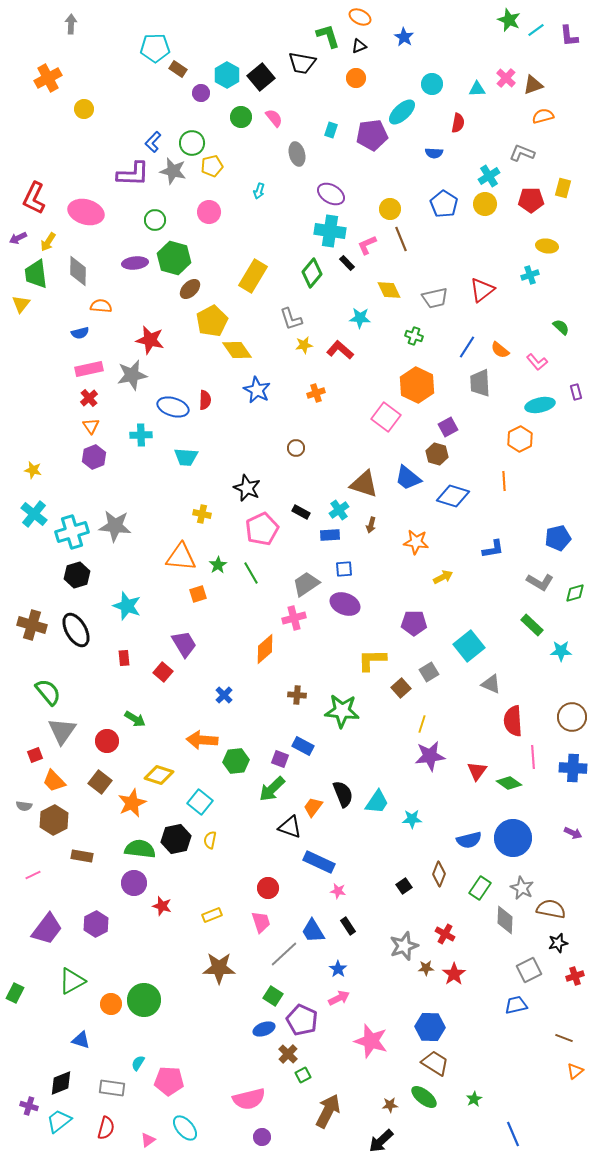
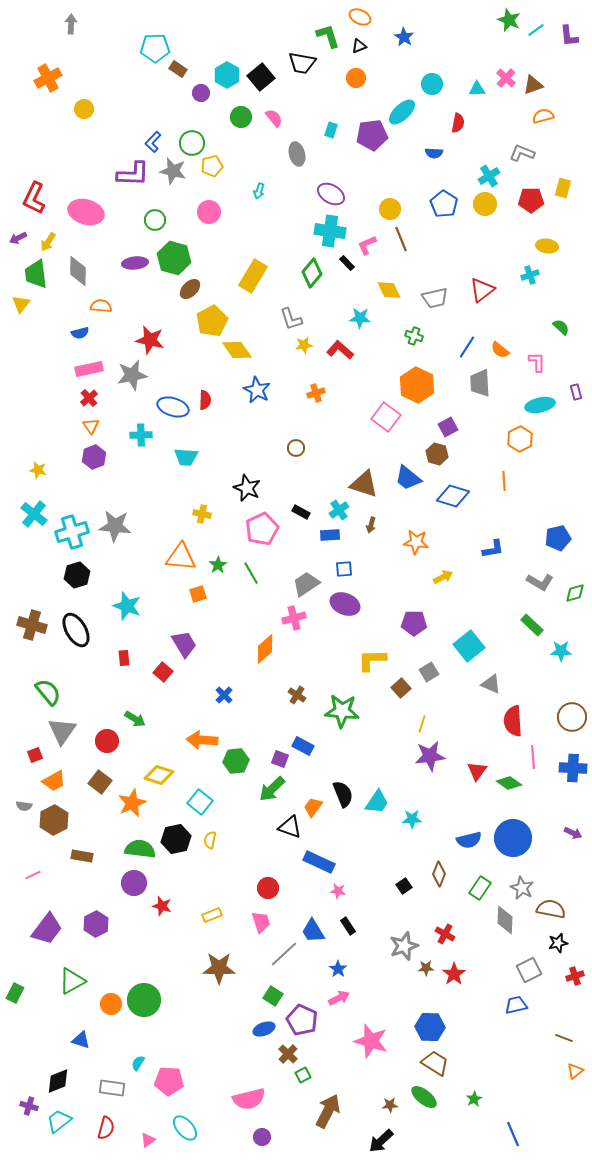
pink L-shape at (537, 362): rotated 140 degrees counterclockwise
yellow star at (33, 470): moved 5 px right
brown cross at (297, 695): rotated 30 degrees clockwise
orange trapezoid at (54, 781): rotated 75 degrees counterclockwise
black diamond at (61, 1083): moved 3 px left, 2 px up
